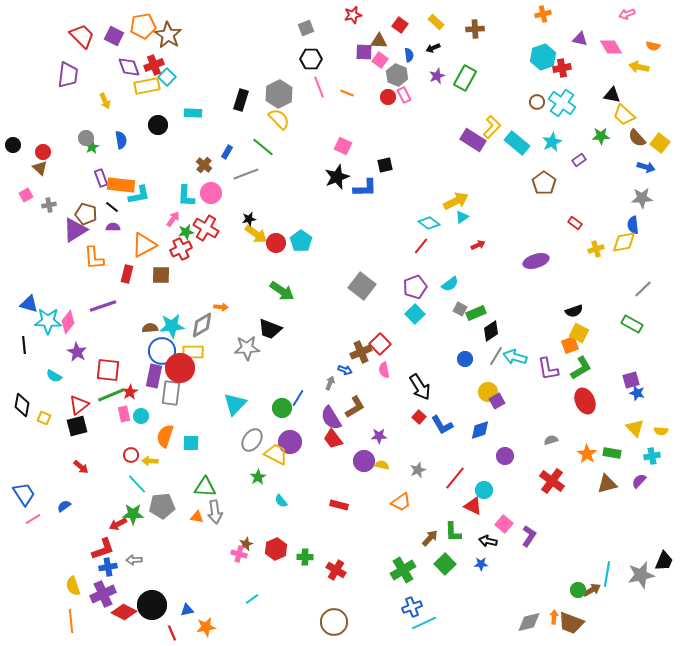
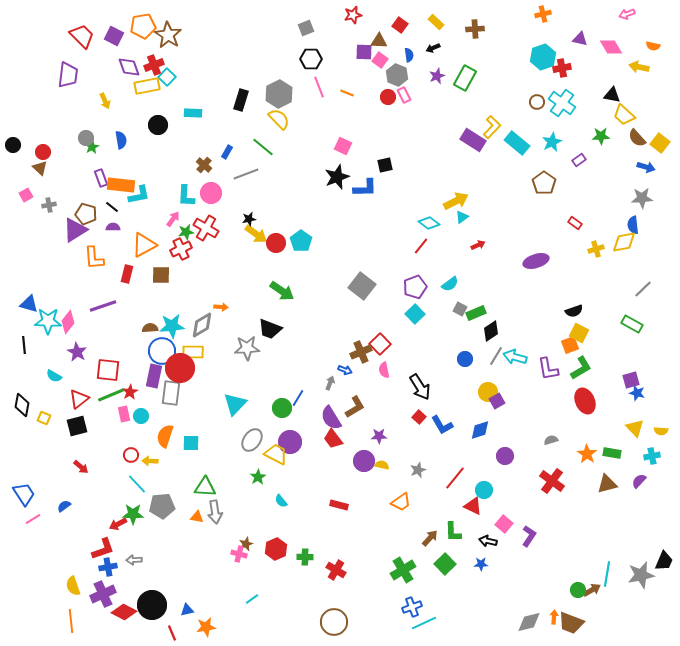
red triangle at (79, 405): moved 6 px up
